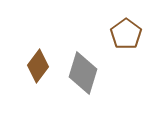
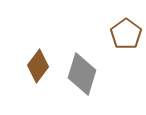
gray diamond: moved 1 px left, 1 px down
